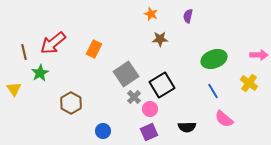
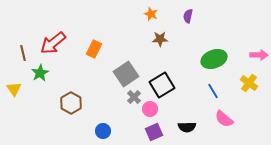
brown line: moved 1 px left, 1 px down
purple square: moved 5 px right
